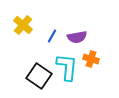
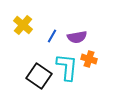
orange cross: moved 2 px left
